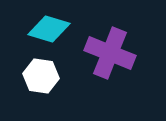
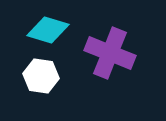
cyan diamond: moved 1 px left, 1 px down
